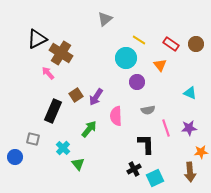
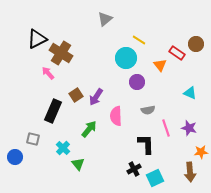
red rectangle: moved 6 px right, 9 px down
purple star: rotated 21 degrees clockwise
